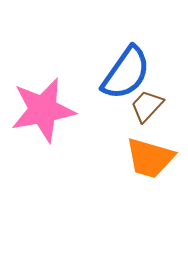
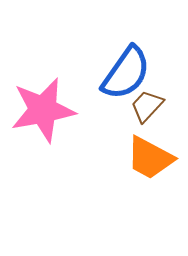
orange trapezoid: rotated 12 degrees clockwise
